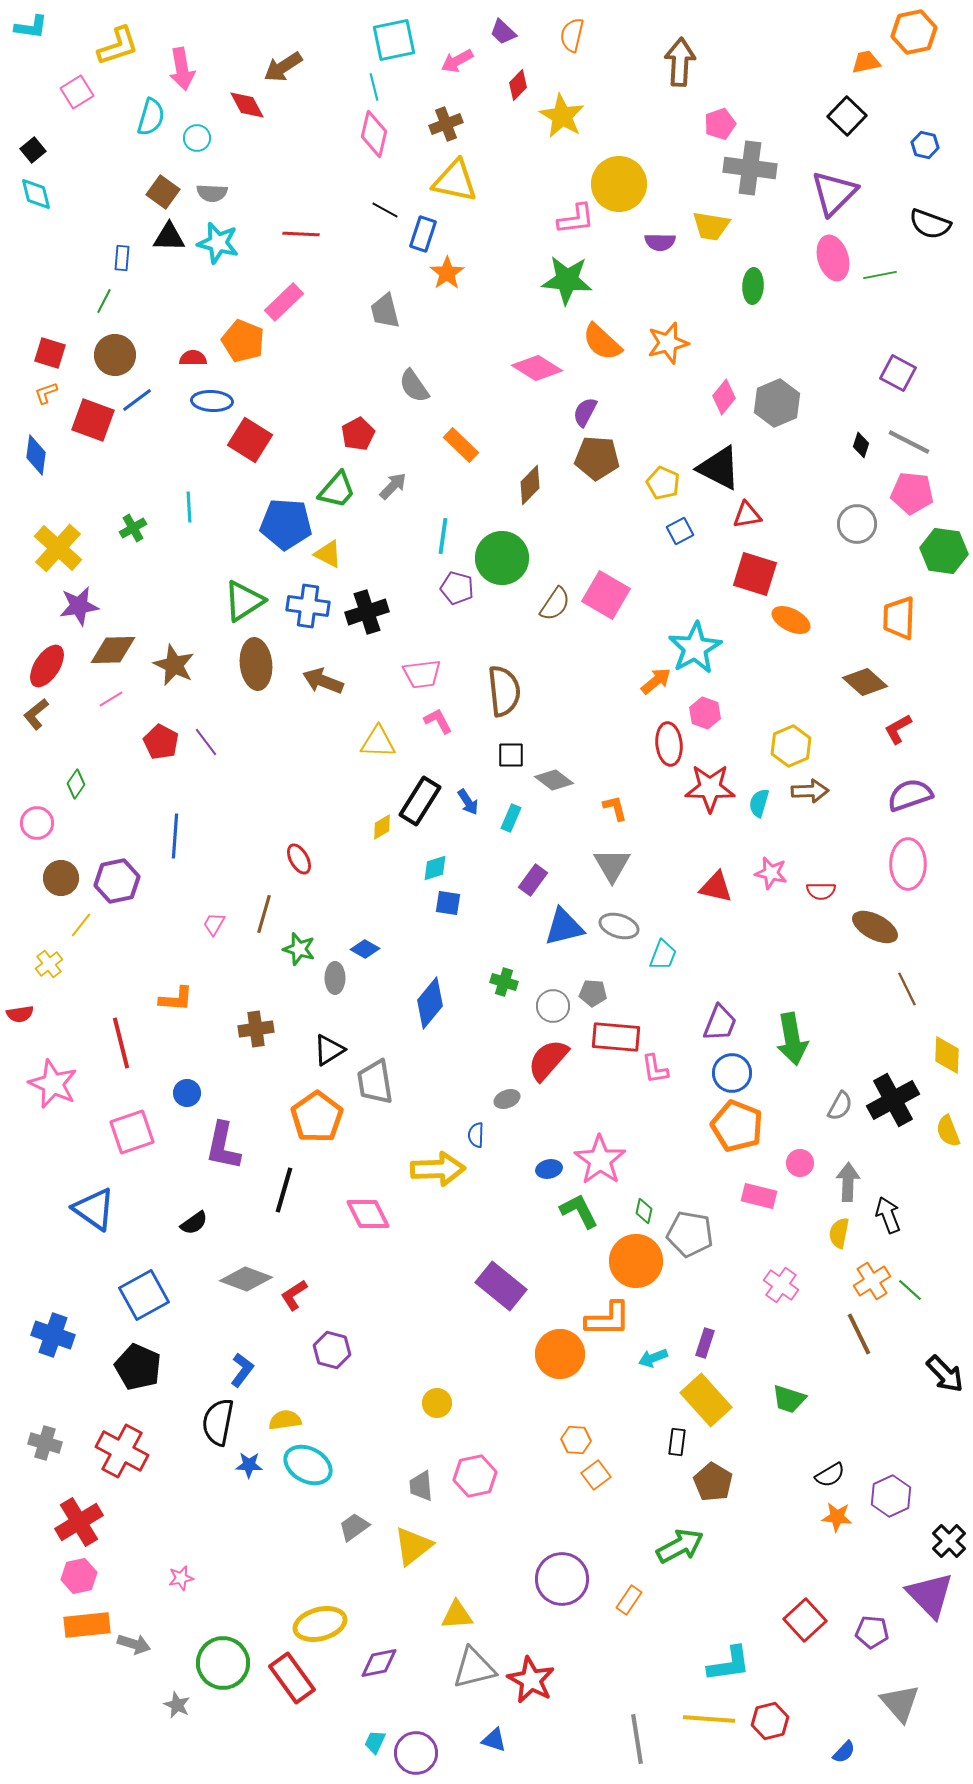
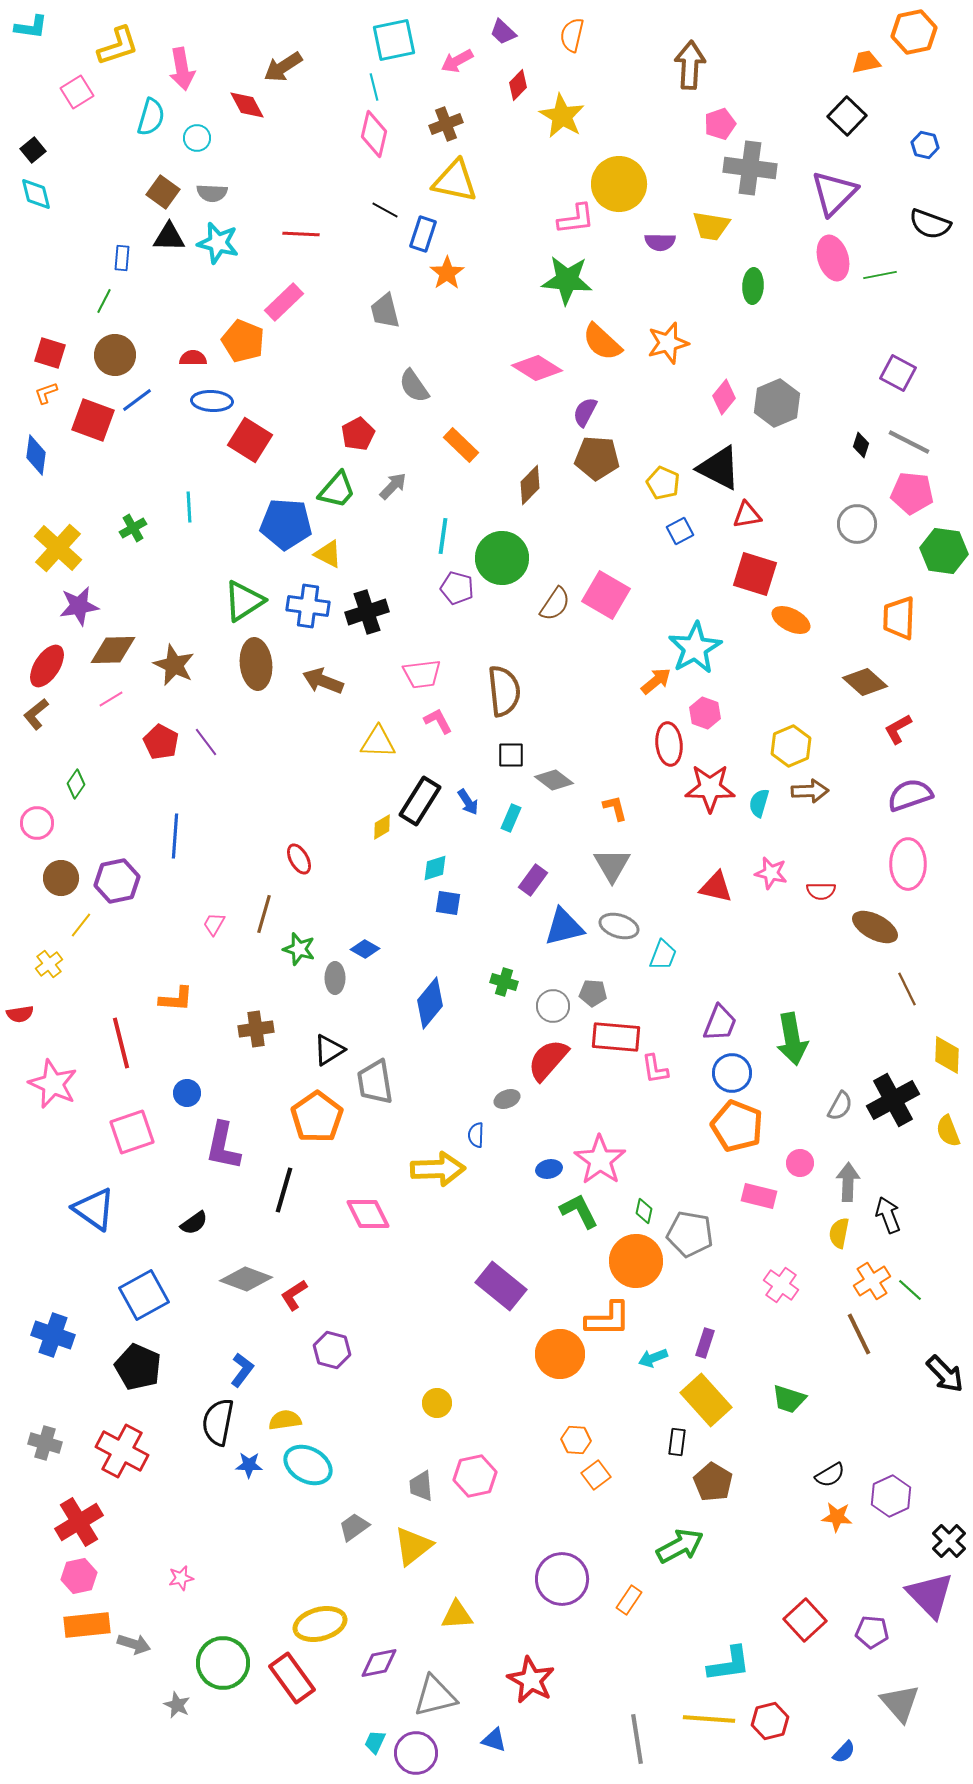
brown arrow at (680, 62): moved 10 px right, 3 px down
gray triangle at (474, 1668): moved 39 px left, 28 px down
